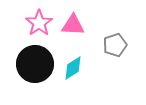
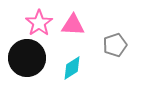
black circle: moved 8 px left, 6 px up
cyan diamond: moved 1 px left
